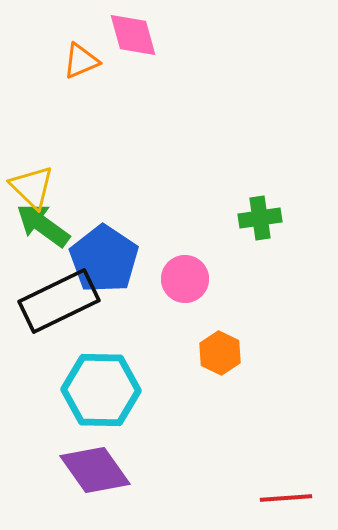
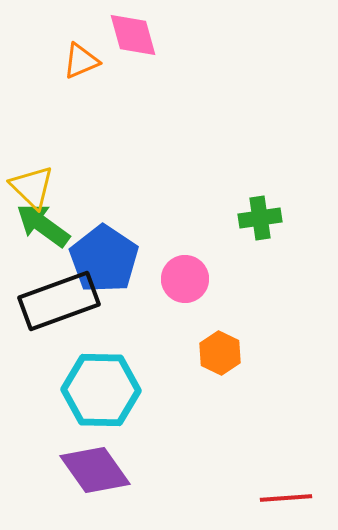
black rectangle: rotated 6 degrees clockwise
